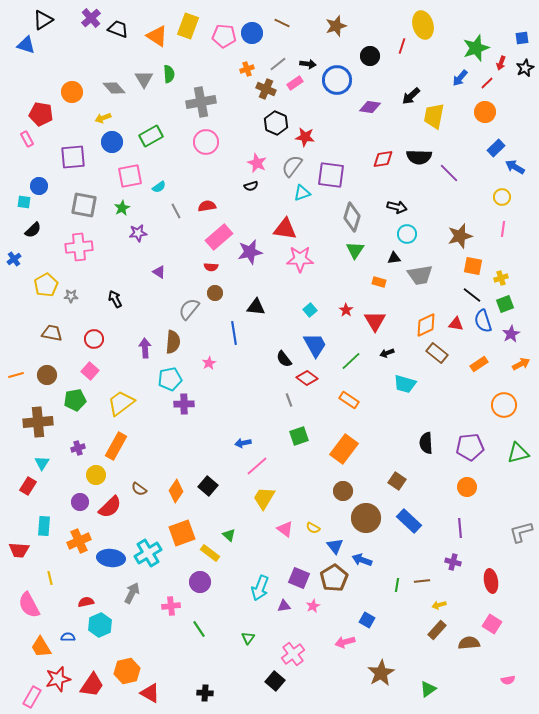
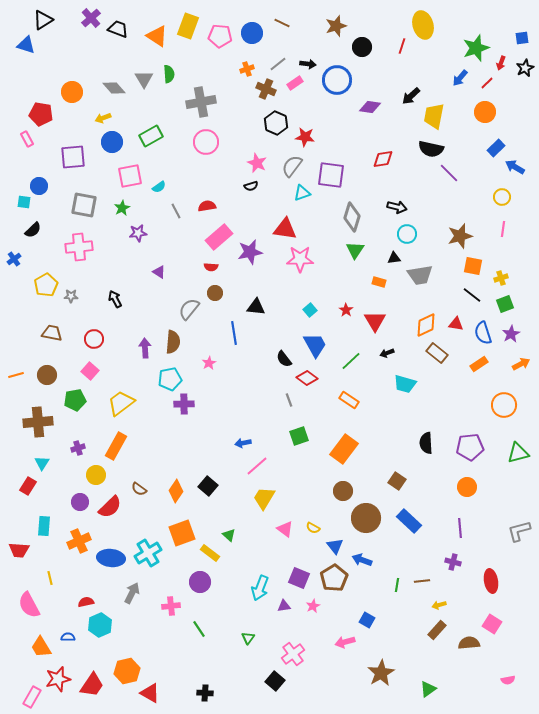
pink pentagon at (224, 36): moved 4 px left
black circle at (370, 56): moved 8 px left, 9 px up
black semicircle at (419, 157): moved 12 px right, 8 px up; rotated 10 degrees clockwise
blue semicircle at (483, 321): moved 12 px down
gray L-shape at (521, 532): moved 2 px left, 1 px up
